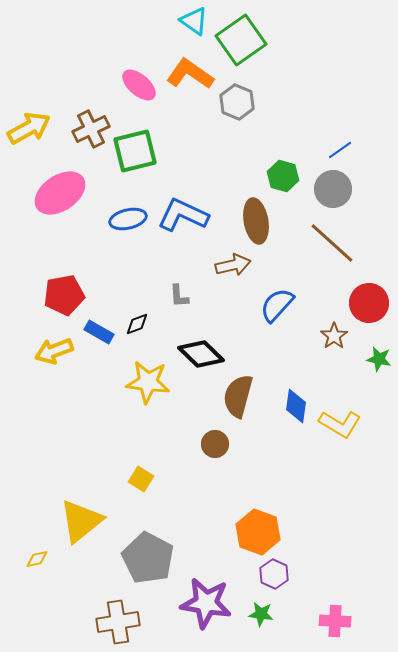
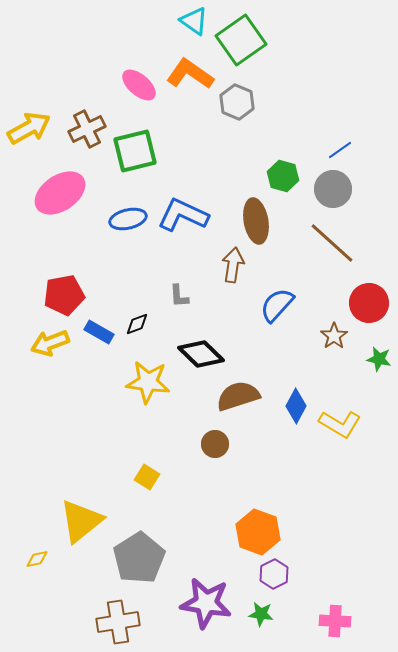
brown cross at (91, 129): moved 4 px left
brown arrow at (233, 265): rotated 68 degrees counterclockwise
yellow arrow at (54, 351): moved 4 px left, 8 px up
brown semicircle at (238, 396): rotated 57 degrees clockwise
blue diamond at (296, 406): rotated 20 degrees clockwise
yellow square at (141, 479): moved 6 px right, 2 px up
gray pentagon at (148, 558): moved 9 px left; rotated 12 degrees clockwise
purple hexagon at (274, 574): rotated 8 degrees clockwise
